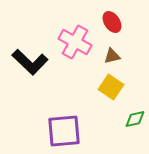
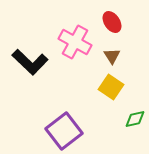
brown triangle: rotated 48 degrees counterclockwise
purple square: rotated 33 degrees counterclockwise
